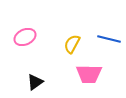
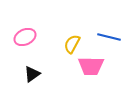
blue line: moved 2 px up
pink trapezoid: moved 2 px right, 8 px up
black triangle: moved 3 px left, 8 px up
